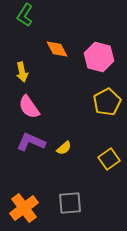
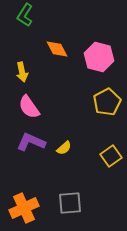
yellow square: moved 2 px right, 3 px up
orange cross: rotated 12 degrees clockwise
